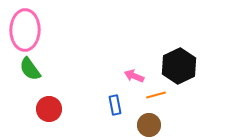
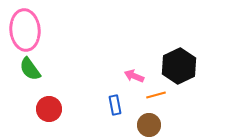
pink ellipse: rotated 6 degrees counterclockwise
